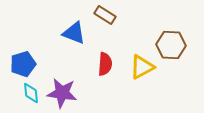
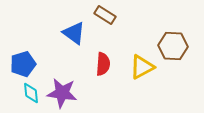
blue triangle: rotated 15 degrees clockwise
brown hexagon: moved 2 px right, 1 px down
red semicircle: moved 2 px left
